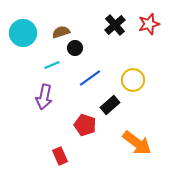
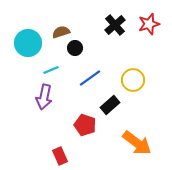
cyan circle: moved 5 px right, 10 px down
cyan line: moved 1 px left, 5 px down
